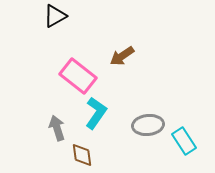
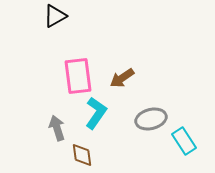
brown arrow: moved 22 px down
pink rectangle: rotated 45 degrees clockwise
gray ellipse: moved 3 px right, 6 px up; rotated 8 degrees counterclockwise
